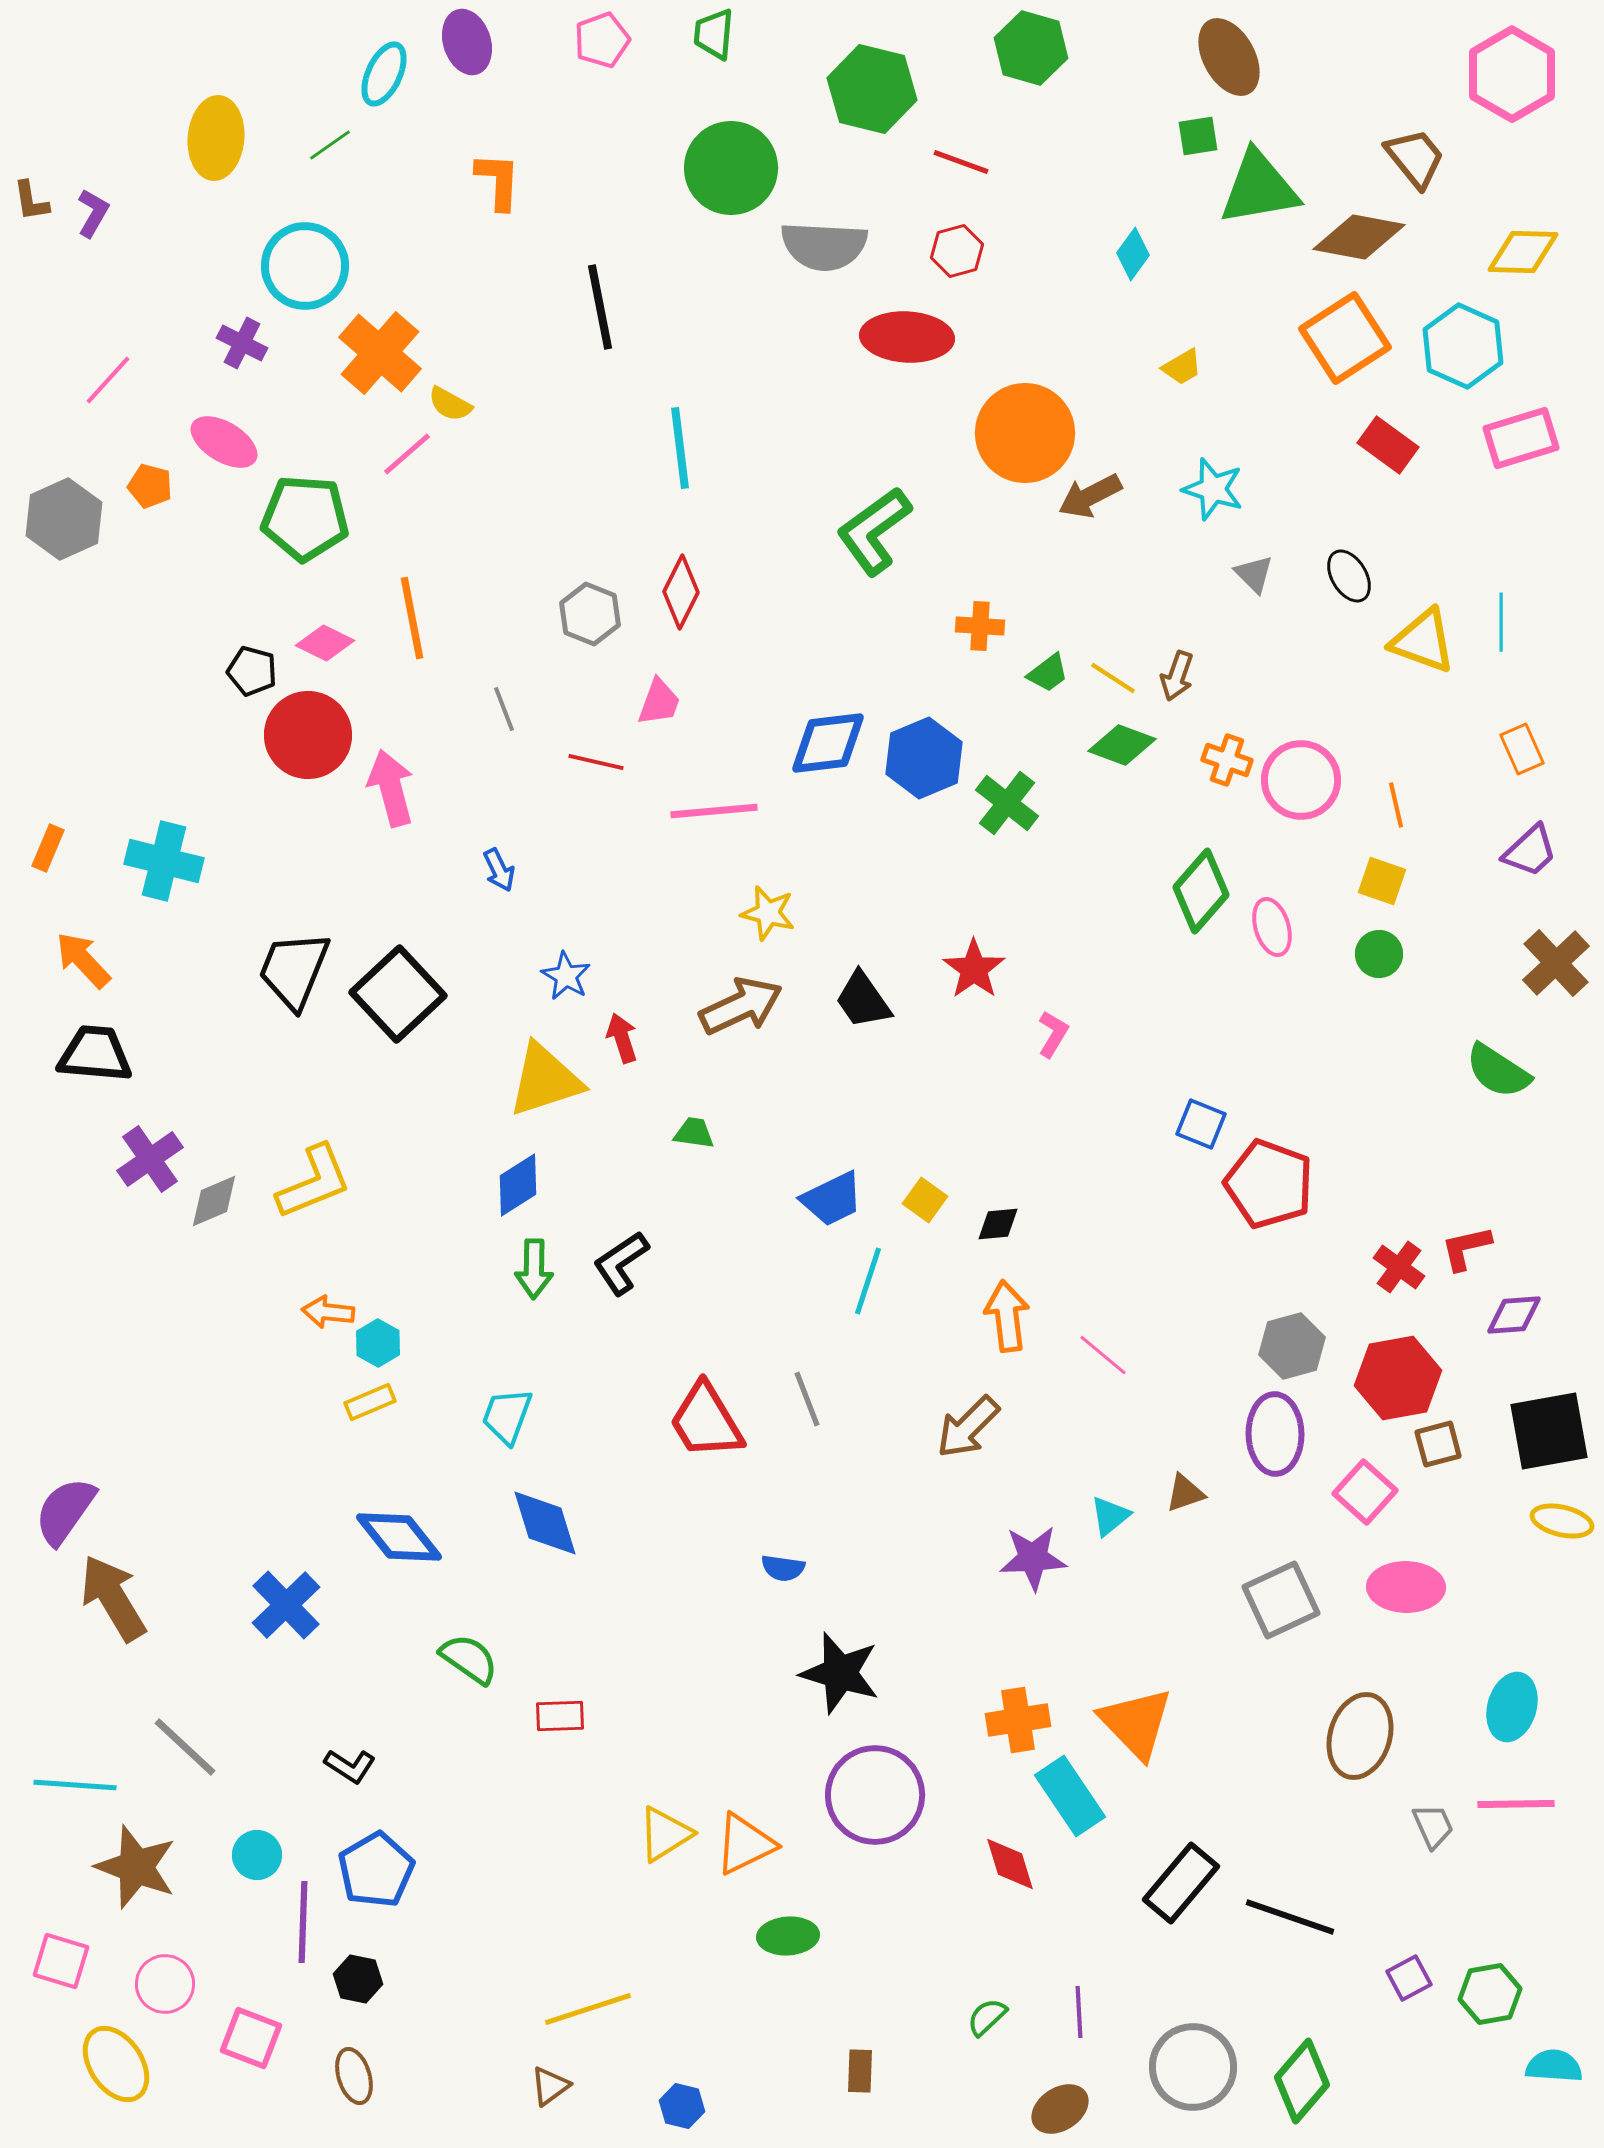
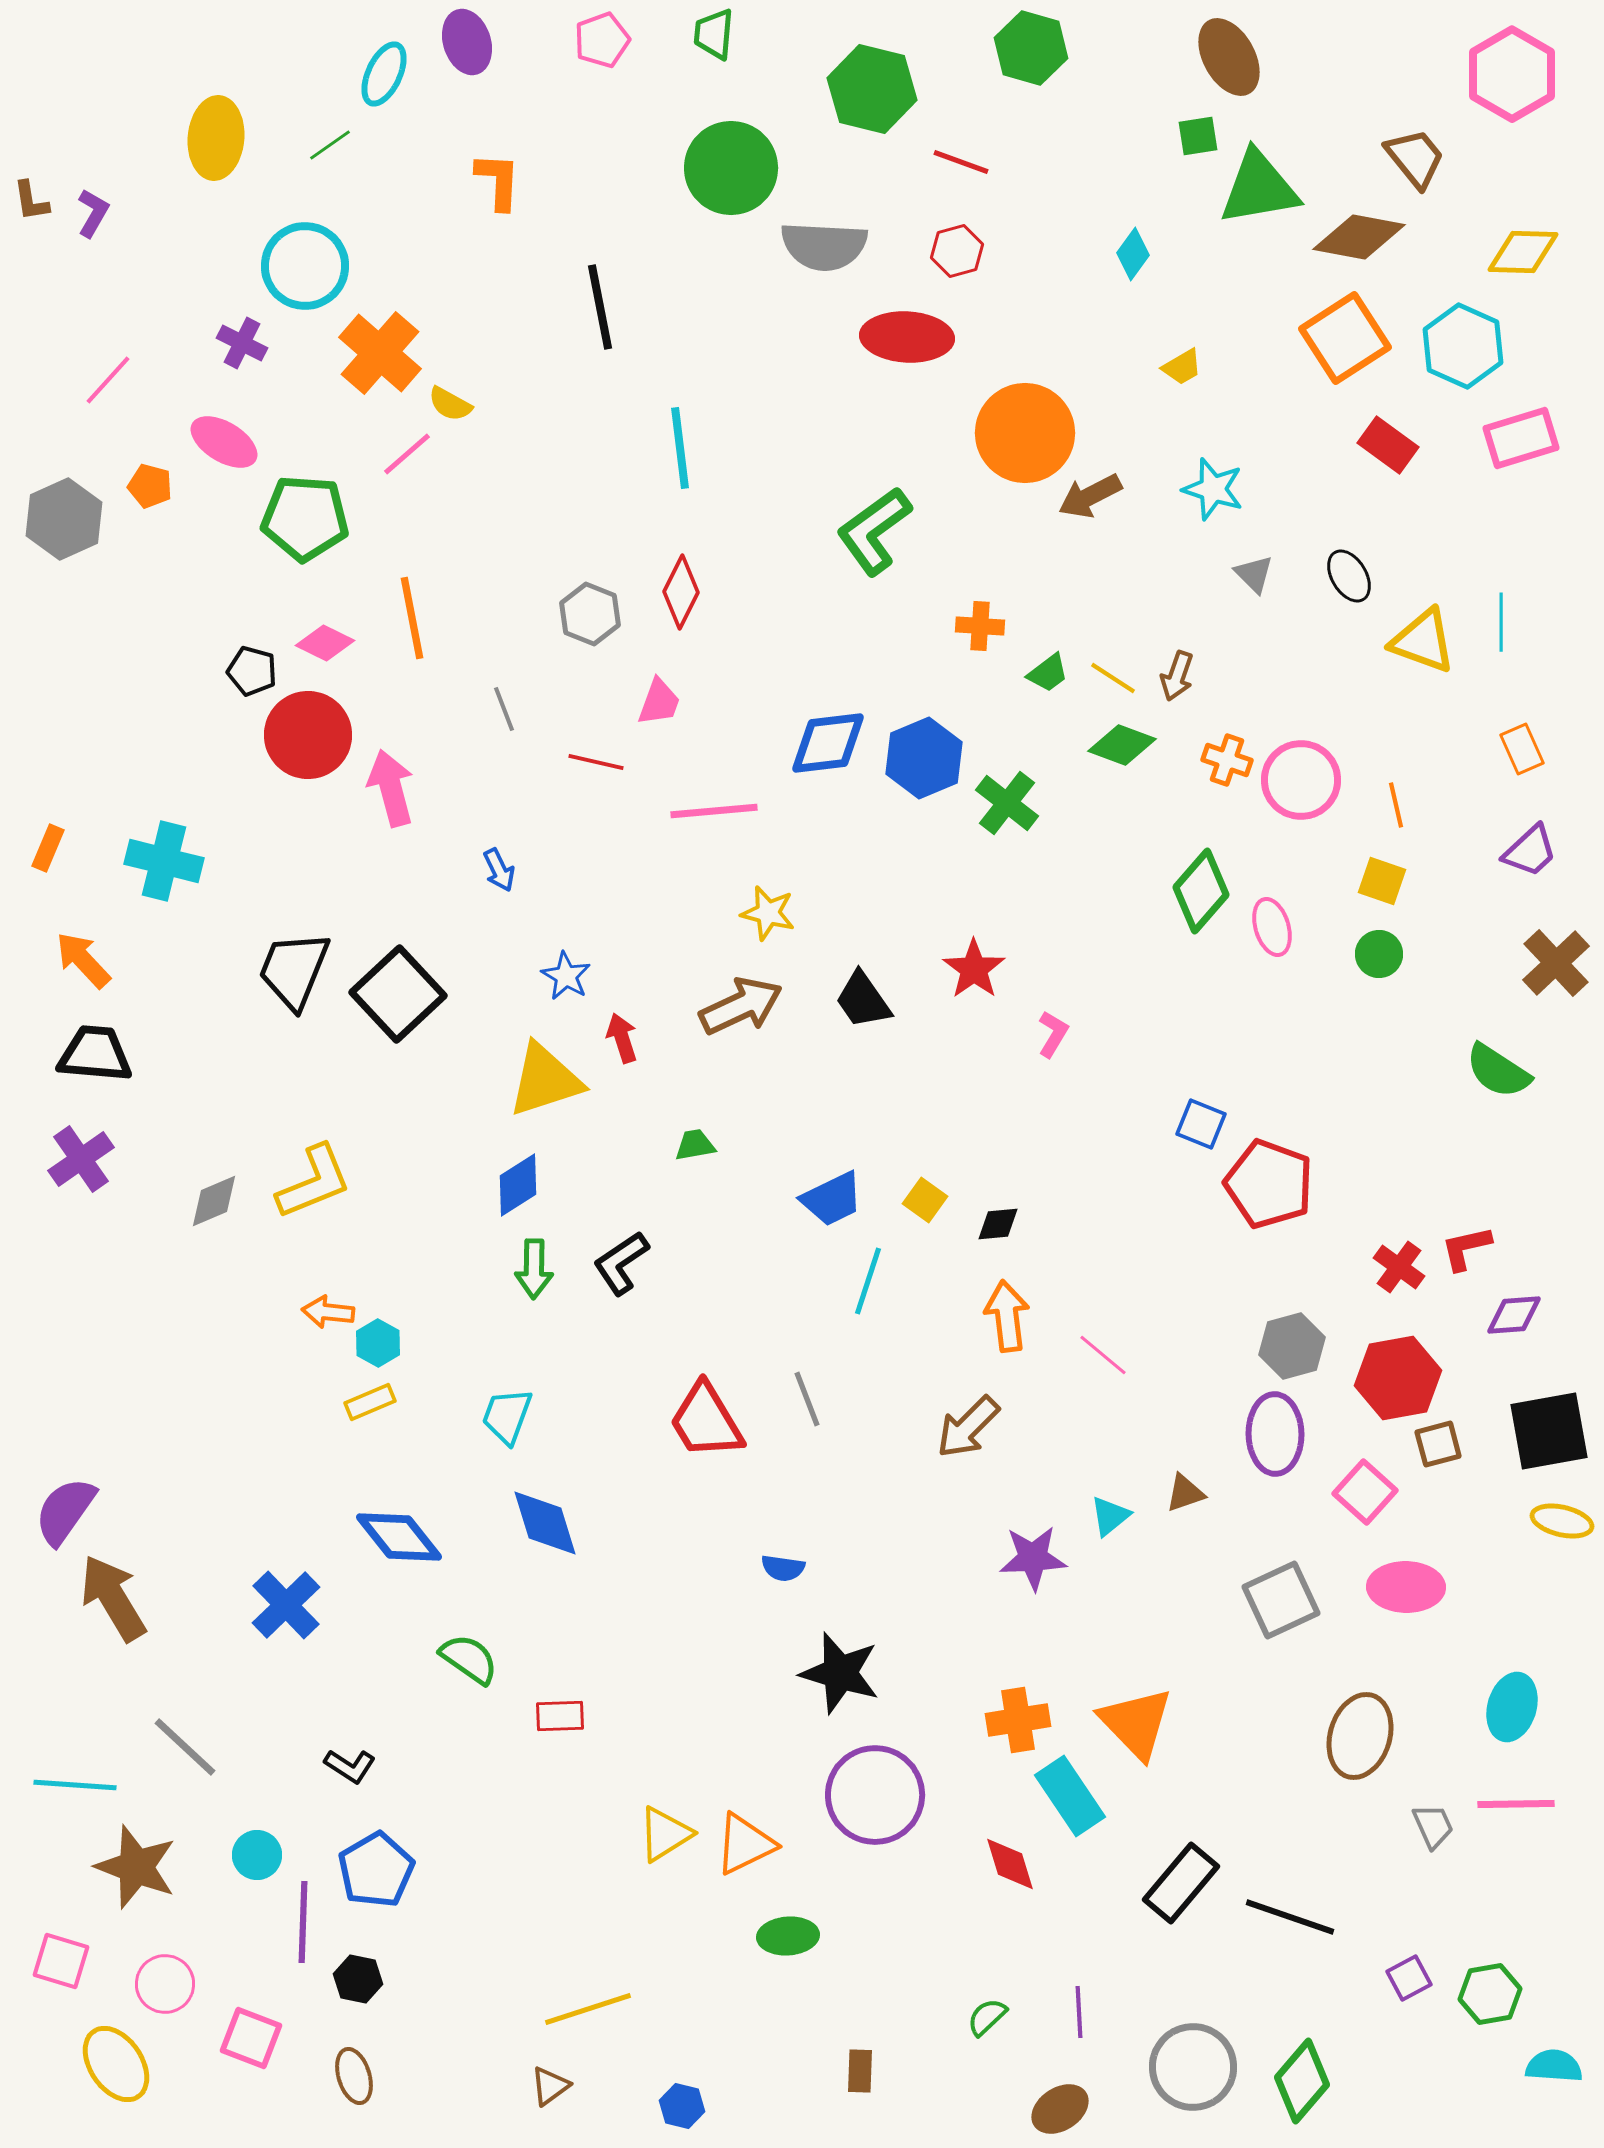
green trapezoid at (694, 1133): moved 1 px right, 12 px down; rotated 18 degrees counterclockwise
purple cross at (150, 1159): moved 69 px left
